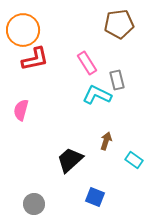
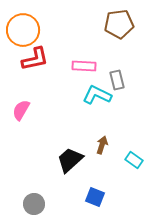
pink rectangle: moved 3 px left, 3 px down; rotated 55 degrees counterclockwise
pink semicircle: rotated 15 degrees clockwise
brown arrow: moved 4 px left, 4 px down
